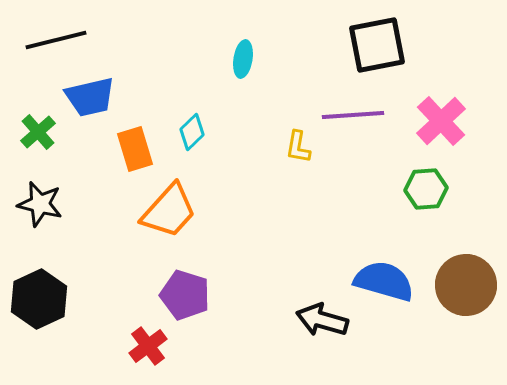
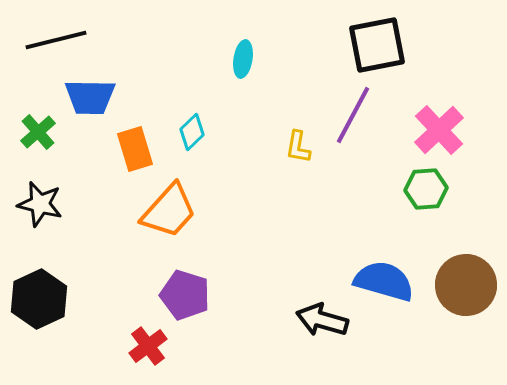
blue trapezoid: rotated 14 degrees clockwise
purple line: rotated 58 degrees counterclockwise
pink cross: moved 2 px left, 9 px down
